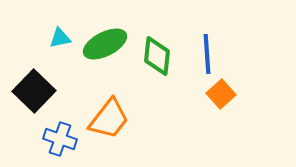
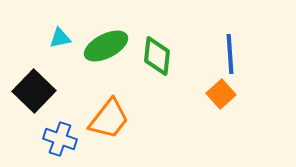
green ellipse: moved 1 px right, 2 px down
blue line: moved 23 px right
